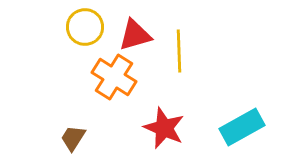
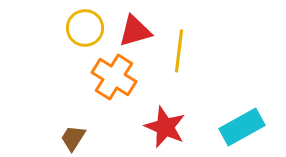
yellow circle: moved 1 px down
red triangle: moved 4 px up
yellow line: rotated 9 degrees clockwise
red star: moved 1 px right, 1 px up
